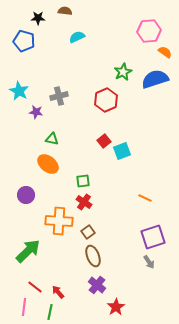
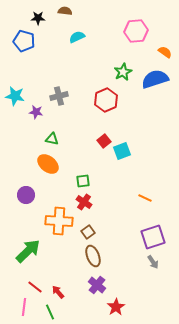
pink hexagon: moved 13 px left
cyan star: moved 4 px left, 5 px down; rotated 18 degrees counterclockwise
gray arrow: moved 4 px right
green line: rotated 35 degrees counterclockwise
